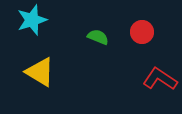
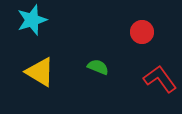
green semicircle: moved 30 px down
red L-shape: rotated 20 degrees clockwise
